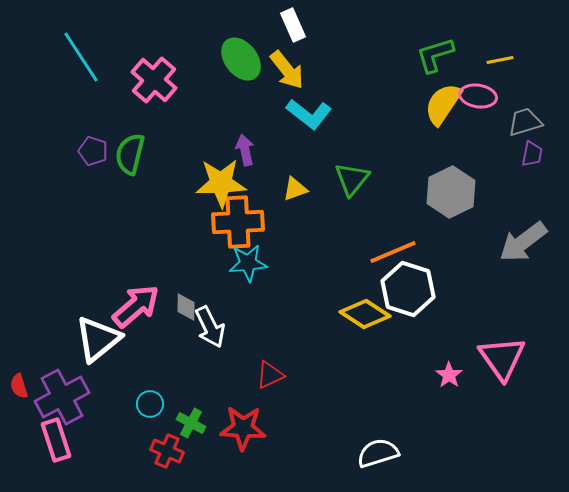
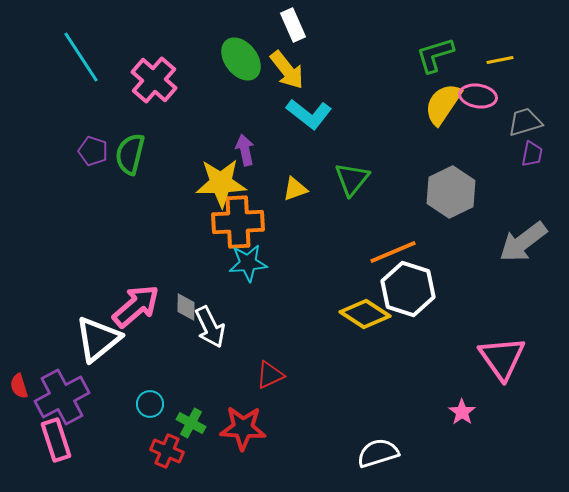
pink star: moved 13 px right, 37 px down
